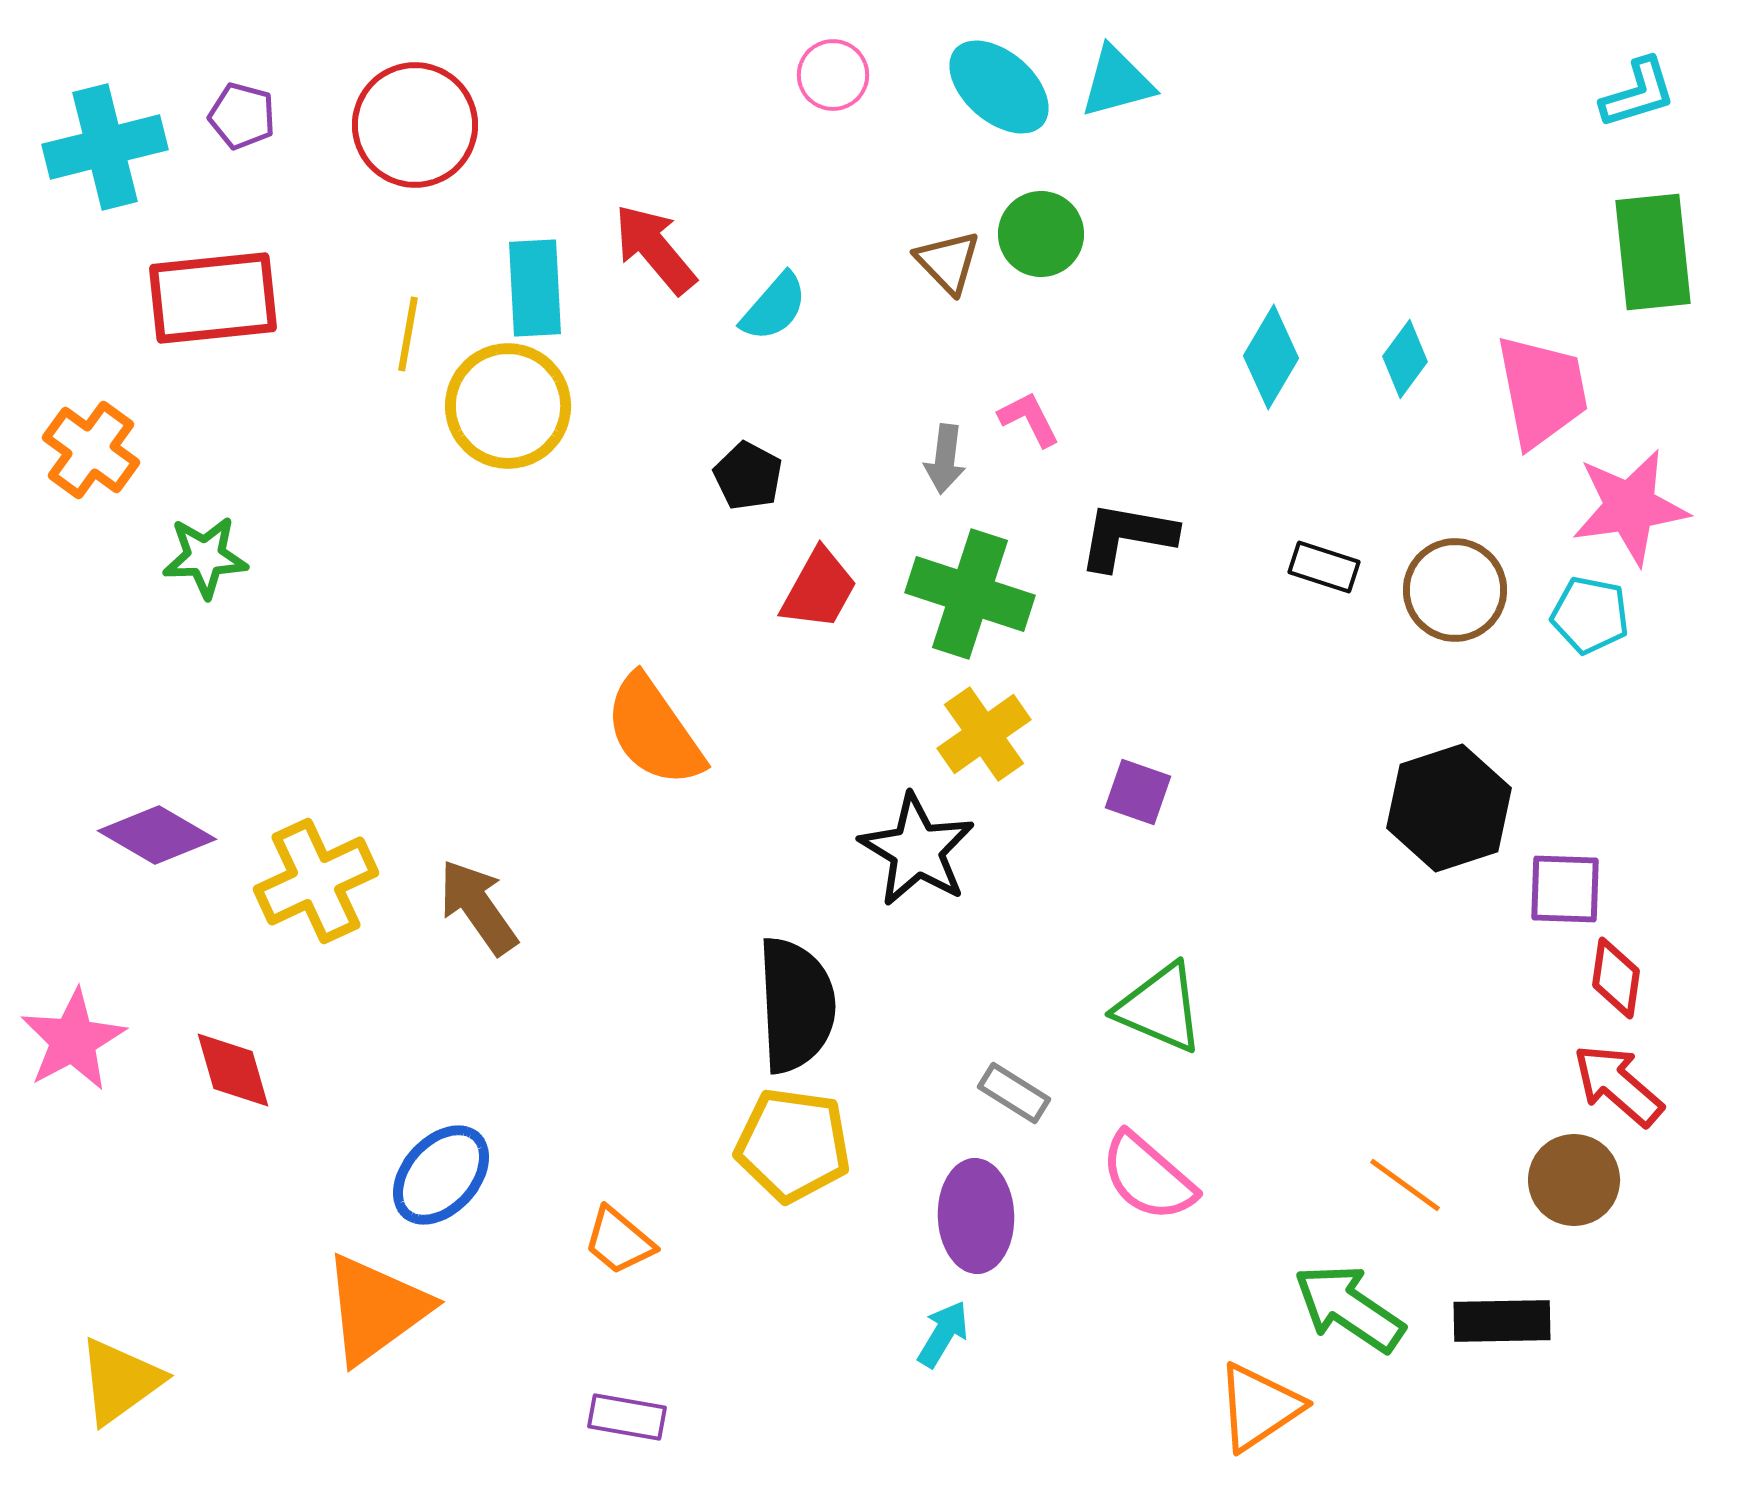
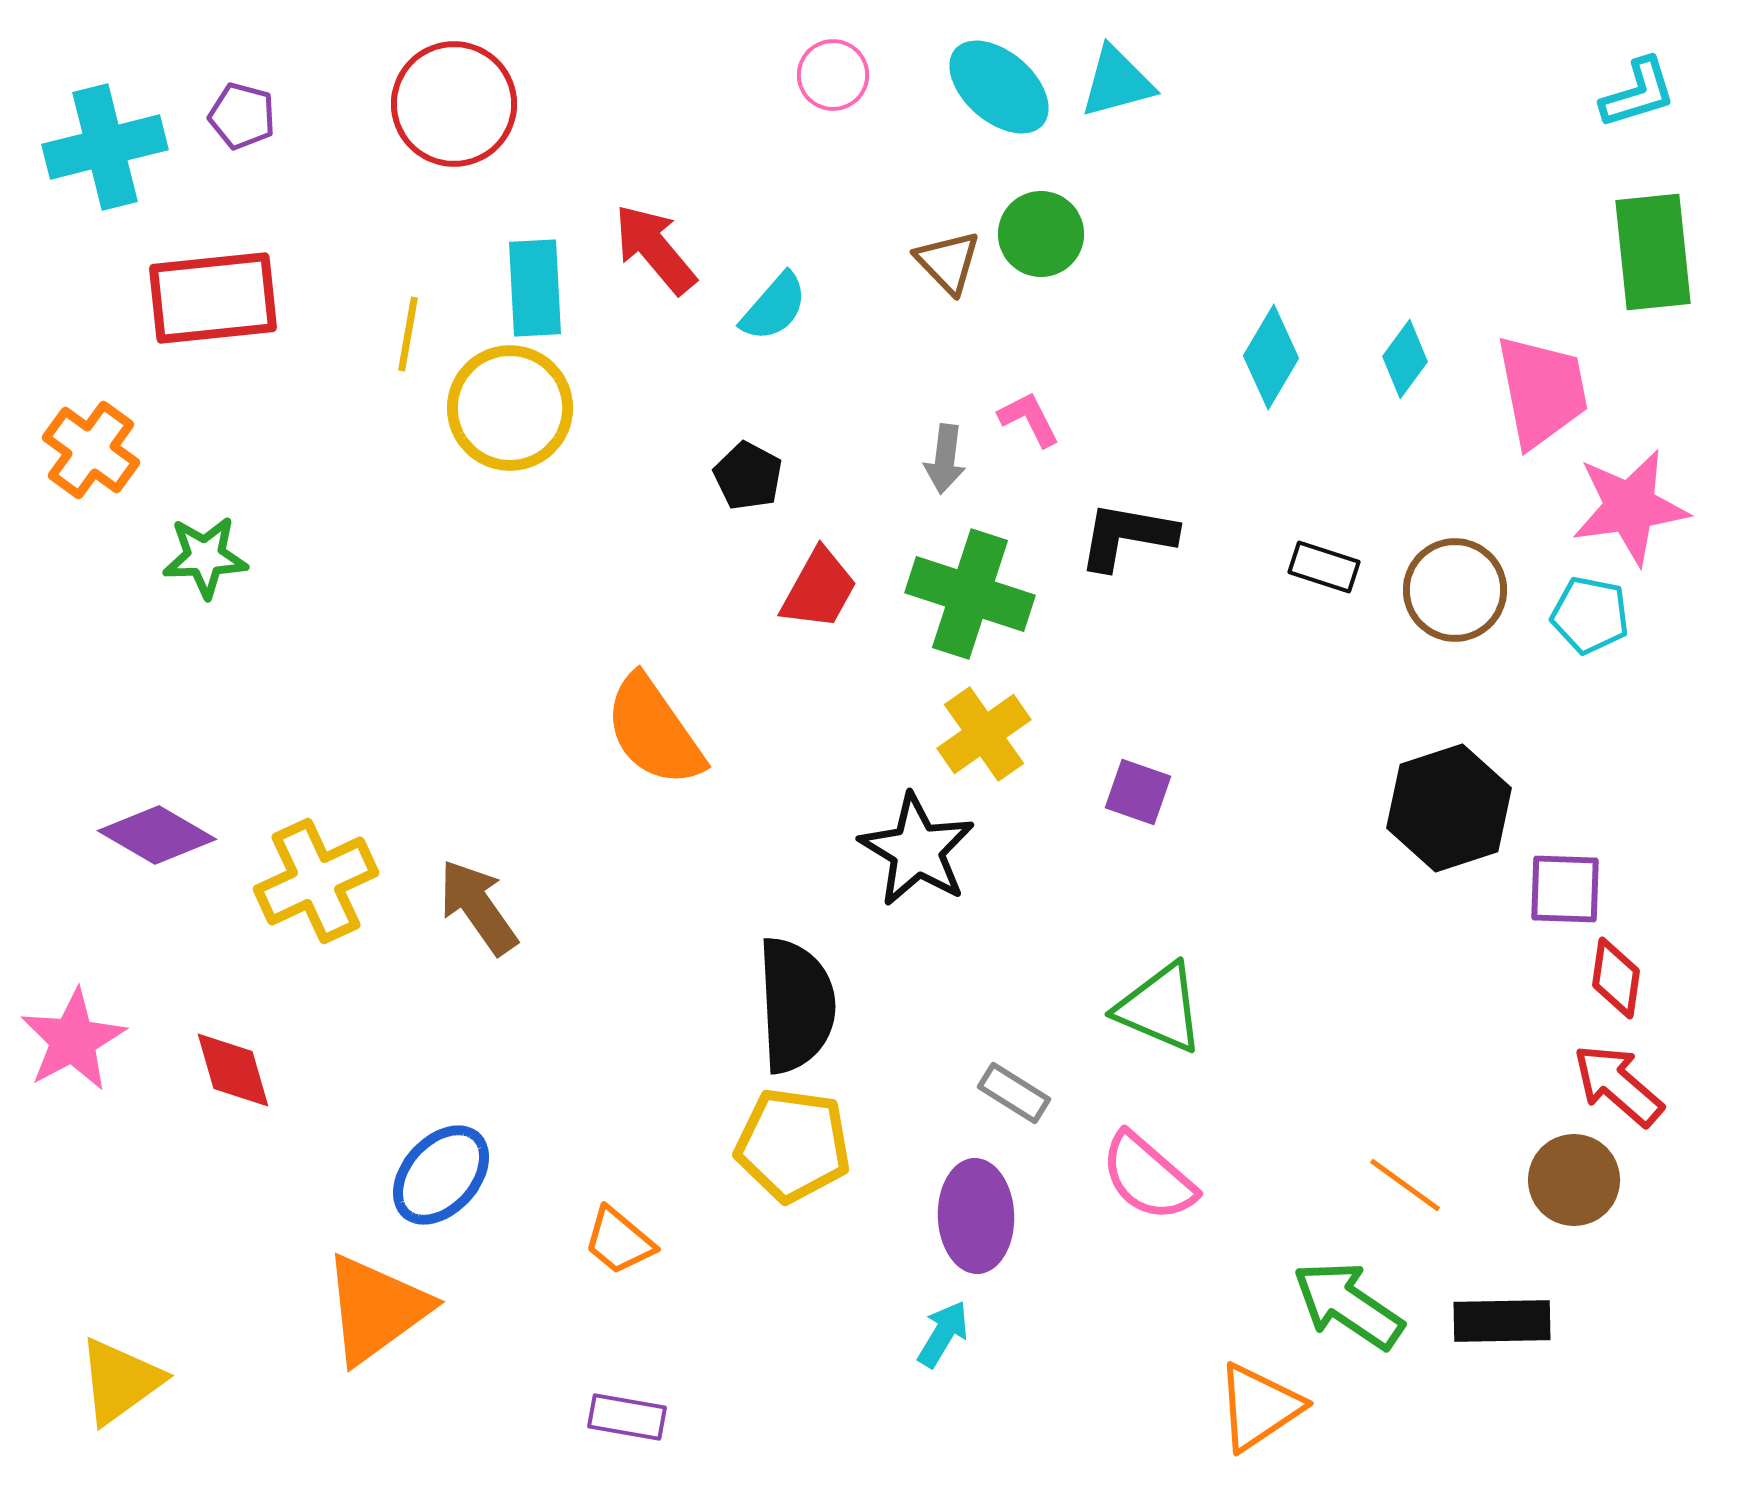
red circle at (415, 125): moved 39 px right, 21 px up
yellow circle at (508, 406): moved 2 px right, 2 px down
green arrow at (1349, 1308): moved 1 px left, 3 px up
